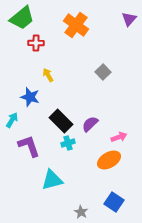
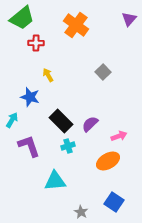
pink arrow: moved 1 px up
cyan cross: moved 3 px down
orange ellipse: moved 1 px left, 1 px down
cyan triangle: moved 3 px right, 1 px down; rotated 10 degrees clockwise
